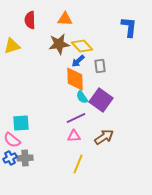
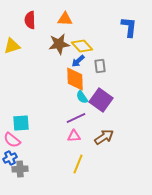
gray cross: moved 5 px left, 11 px down
